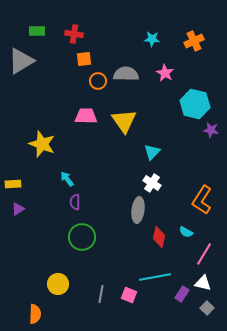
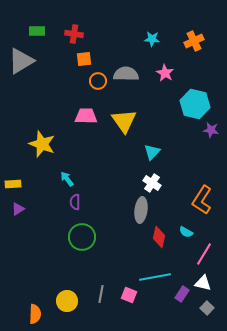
gray ellipse: moved 3 px right
yellow circle: moved 9 px right, 17 px down
